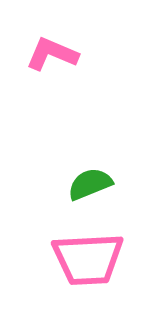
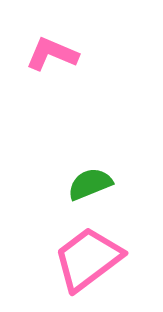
pink trapezoid: rotated 146 degrees clockwise
